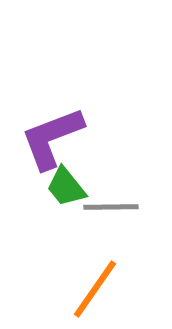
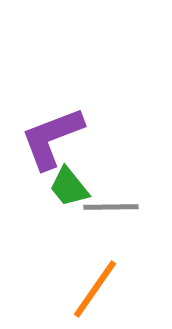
green trapezoid: moved 3 px right
